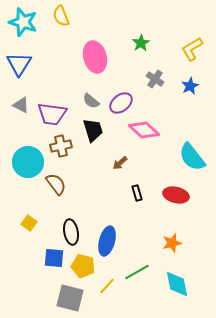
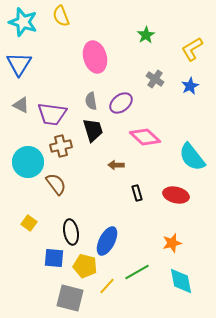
green star: moved 5 px right, 8 px up
gray semicircle: rotated 42 degrees clockwise
pink diamond: moved 1 px right, 7 px down
brown arrow: moved 4 px left, 2 px down; rotated 42 degrees clockwise
blue ellipse: rotated 12 degrees clockwise
yellow pentagon: moved 2 px right
cyan diamond: moved 4 px right, 3 px up
